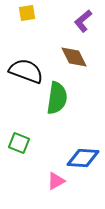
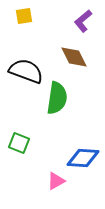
yellow square: moved 3 px left, 3 px down
